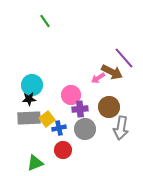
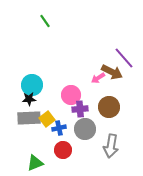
gray arrow: moved 10 px left, 18 px down
